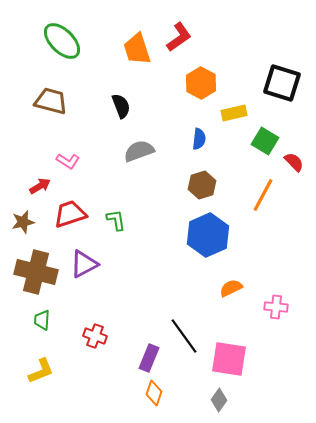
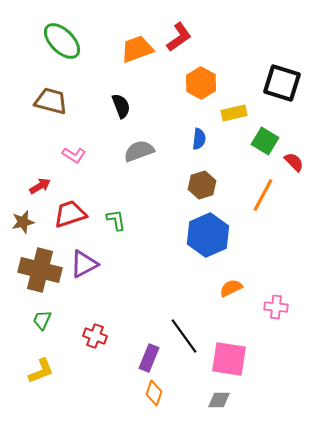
orange trapezoid: rotated 88 degrees clockwise
pink L-shape: moved 6 px right, 6 px up
brown cross: moved 4 px right, 2 px up
green trapezoid: rotated 20 degrees clockwise
gray diamond: rotated 55 degrees clockwise
